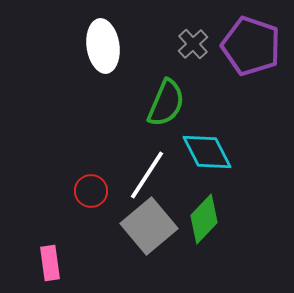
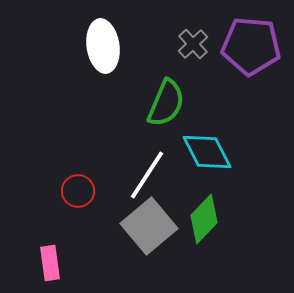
purple pentagon: rotated 14 degrees counterclockwise
red circle: moved 13 px left
